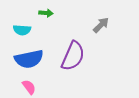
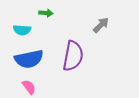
purple semicircle: rotated 12 degrees counterclockwise
